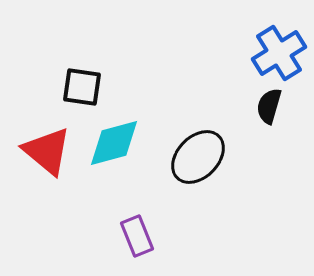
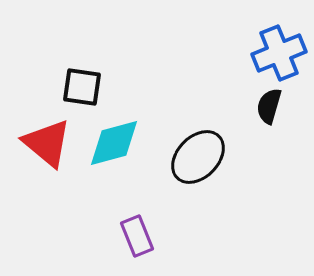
blue cross: rotated 10 degrees clockwise
red triangle: moved 8 px up
